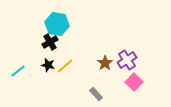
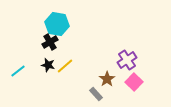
brown star: moved 2 px right, 16 px down
